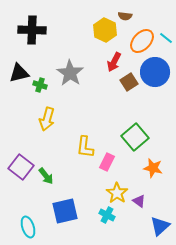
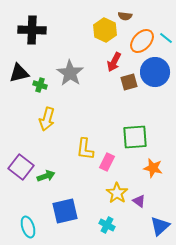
brown square: rotated 18 degrees clockwise
green square: rotated 36 degrees clockwise
yellow L-shape: moved 2 px down
green arrow: rotated 72 degrees counterclockwise
cyan cross: moved 10 px down
